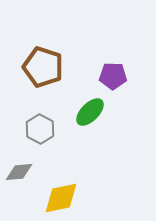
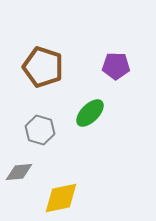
purple pentagon: moved 3 px right, 10 px up
green ellipse: moved 1 px down
gray hexagon: moved 1 px down; rotated 12 degrees counterclockwise
